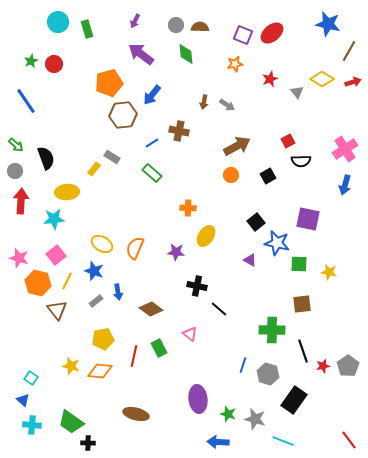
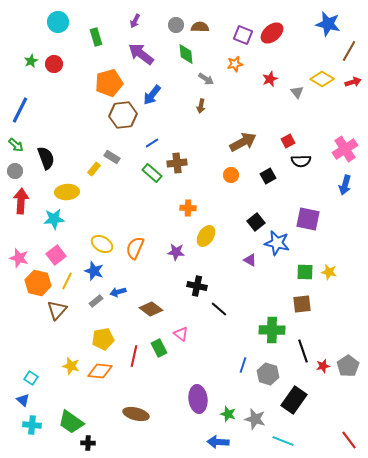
green rectangle at (87, 29): moved 9 px right, 8 px down
blue line at (26, 101): moved 6 px left, 9 px down; rotated 60 degrees clockwise
brown arrow at (204, 102): moved 3 px left, 4 px down
gray arrow at (227, 105): moved 21 px left, 26 px up
brown cross at (179, 131): moved 2 px left, 32 px down; rotated 18 degrees counterclockwise
brown arrow at (237, 146): moved 6 px right, 4 px up
green square at (299, 264): moved 6 px right, 8 px down
blue arrow at (118, 292): rotated 84 degrees clockwise
brown triangle at (57, 310): rotated 20 degrees clockwise
pink triangle at (190, 334): moved 9 px left
